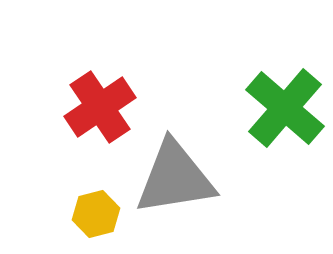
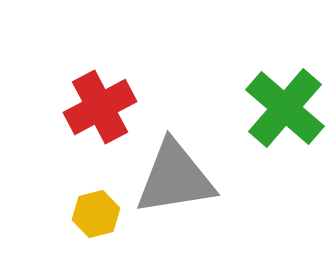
red cross: rotated 6 degrees clockwise
